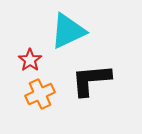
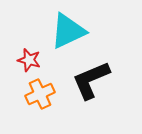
red star: moved 1 px left; rotated 20 degrees counterclockwise
black L-shape: rotated 18 degrees counterclockwise
